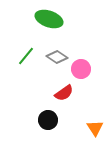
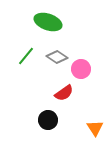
green ellipse: moved 1 px left, 3 px down
